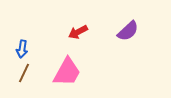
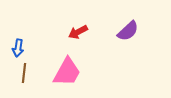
blue arrow: moved 4 px left, 1 px up
brown line: rotated 18 degrees counterclockwise
